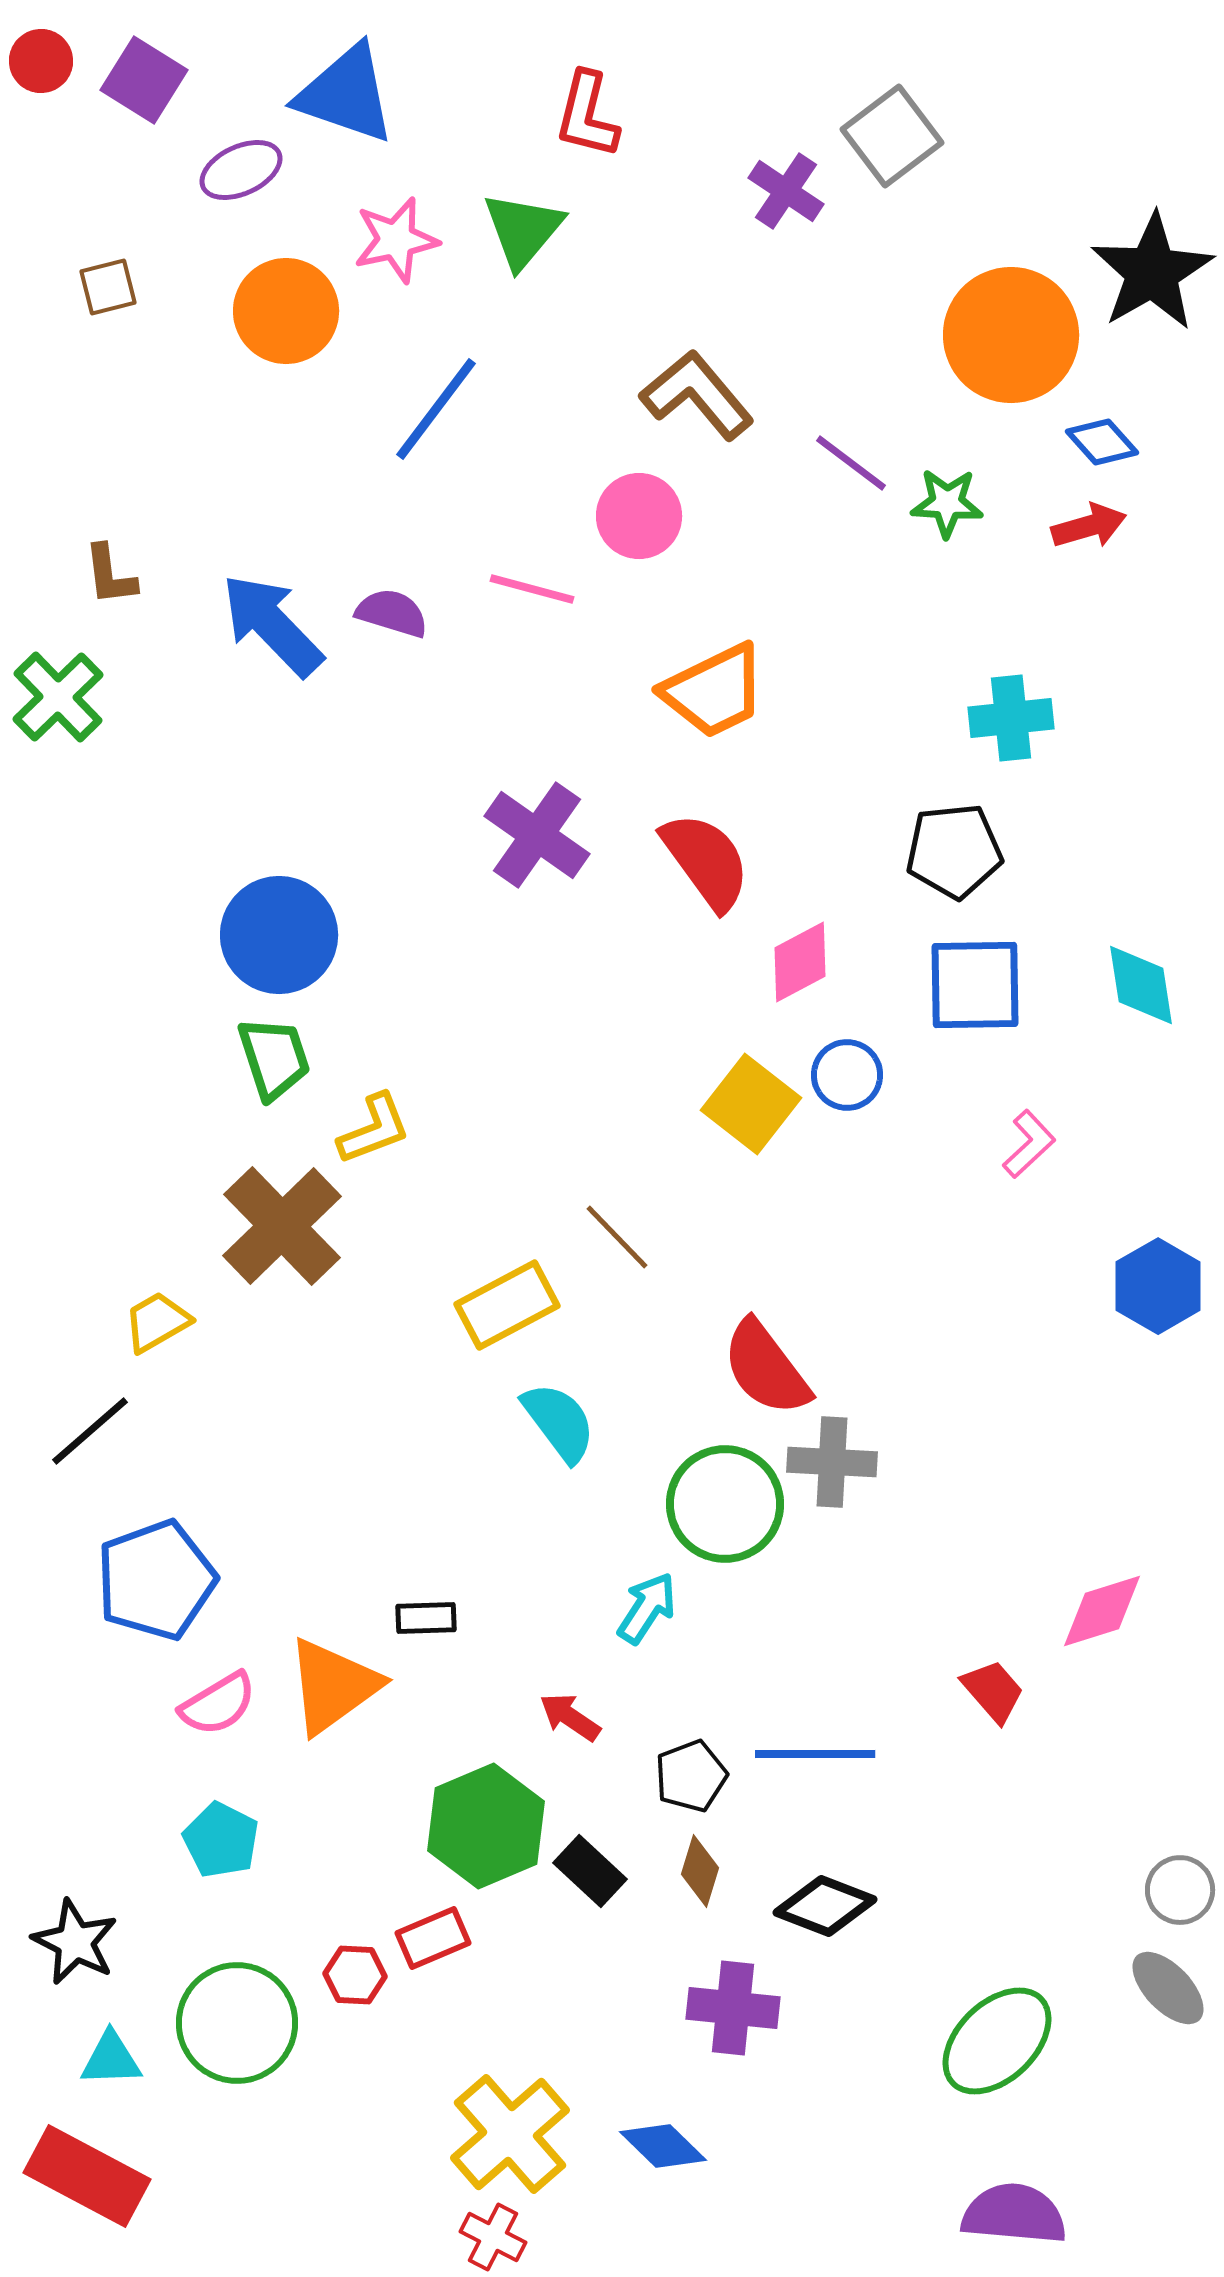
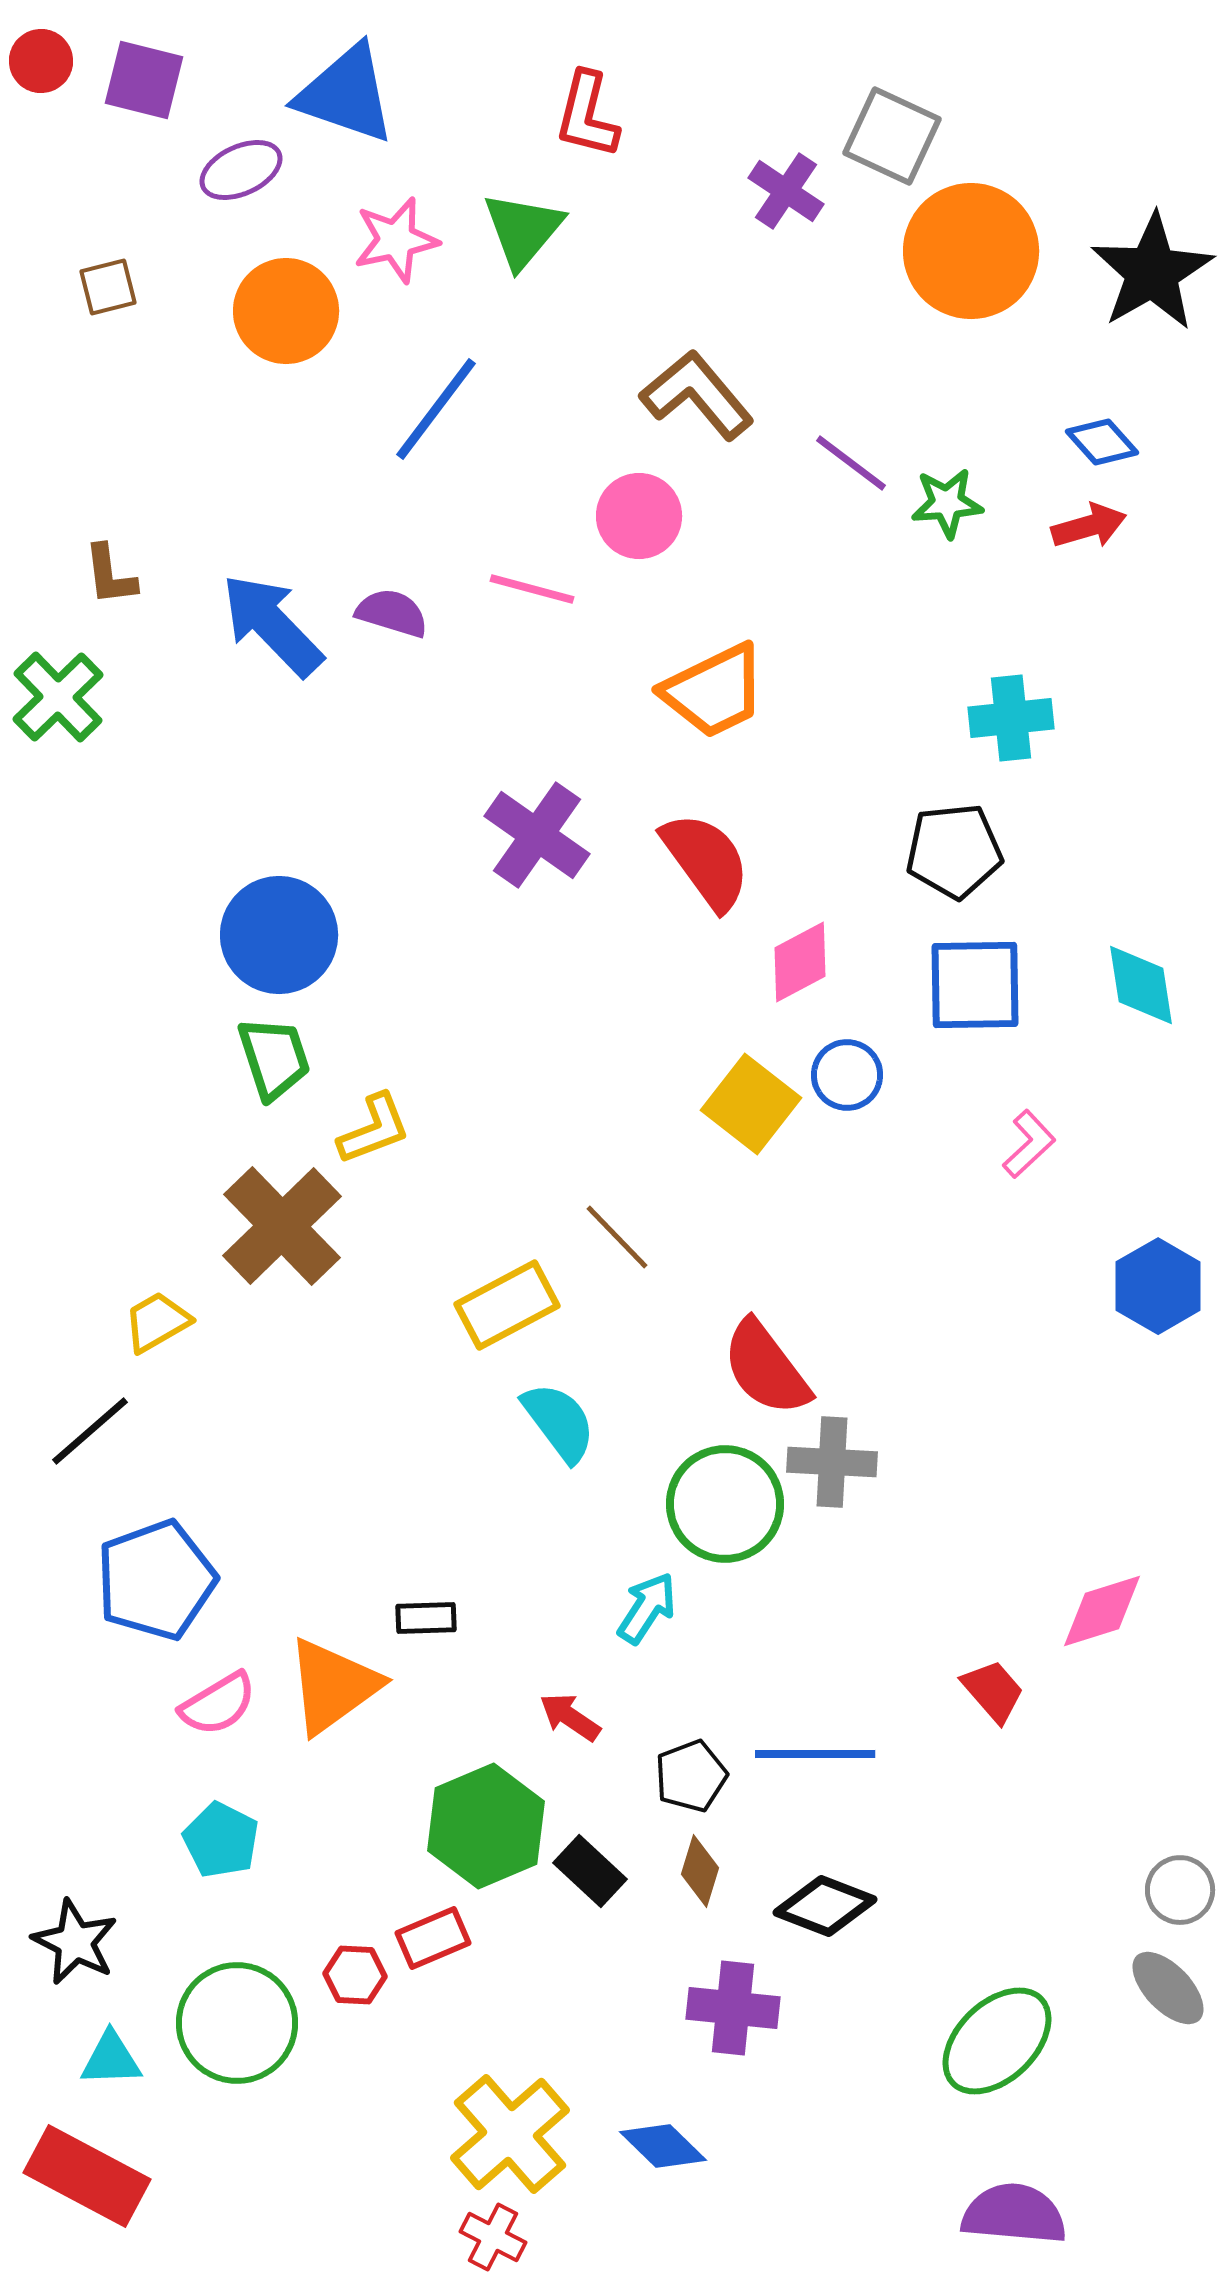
purple square at (144, 80): rotated 18 degrees counterclockwise
gray square at (892, 136): rotated 28 degrees counterclockwise
orange circle at (1011, 335): moved 40 px left, 84 px up
green star at (947, 503): rotated 8 degrees counterclockwise
